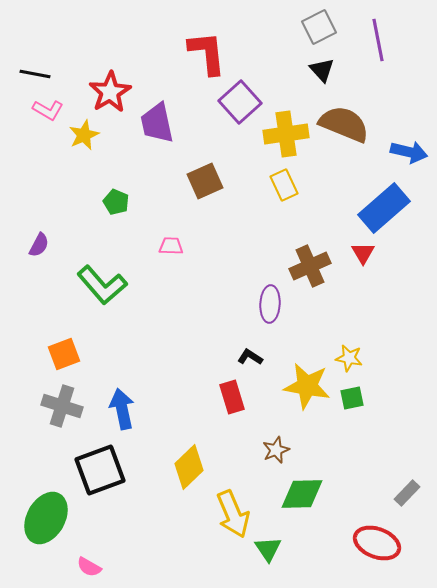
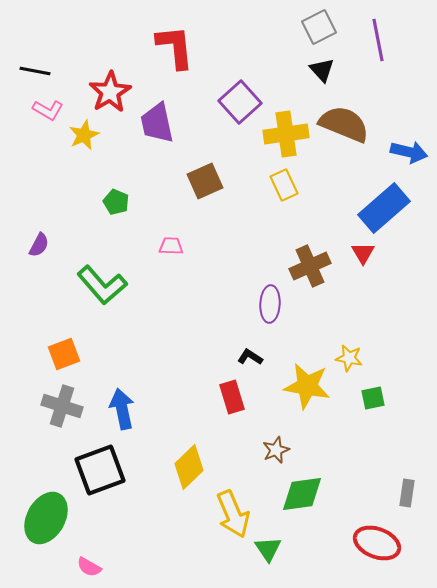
red L-shape at (207, 53): moved 32 px left, 6 px up
black line at (35, 74): moved 3 px up
green square at (352, 398): moved 21 px right
gray rectangle at (407, 493): rotated 36 degrees counterclockwise
green diamond at (302, 494): rotated 6 degrees counterclockwise
